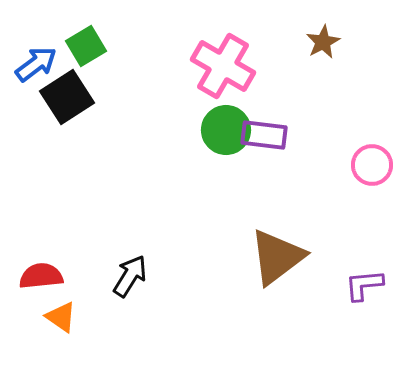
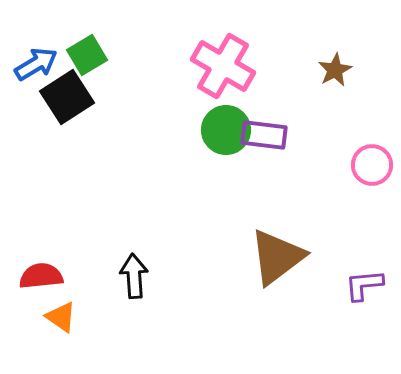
brown star: moved 12 px right, 28 px down
green square: moved 1 px right, 9 px down
blue arrow: rotated 6 degrees clockwise
black arrow: moved 4 px right; rotated 36 degrees counterclockwise
